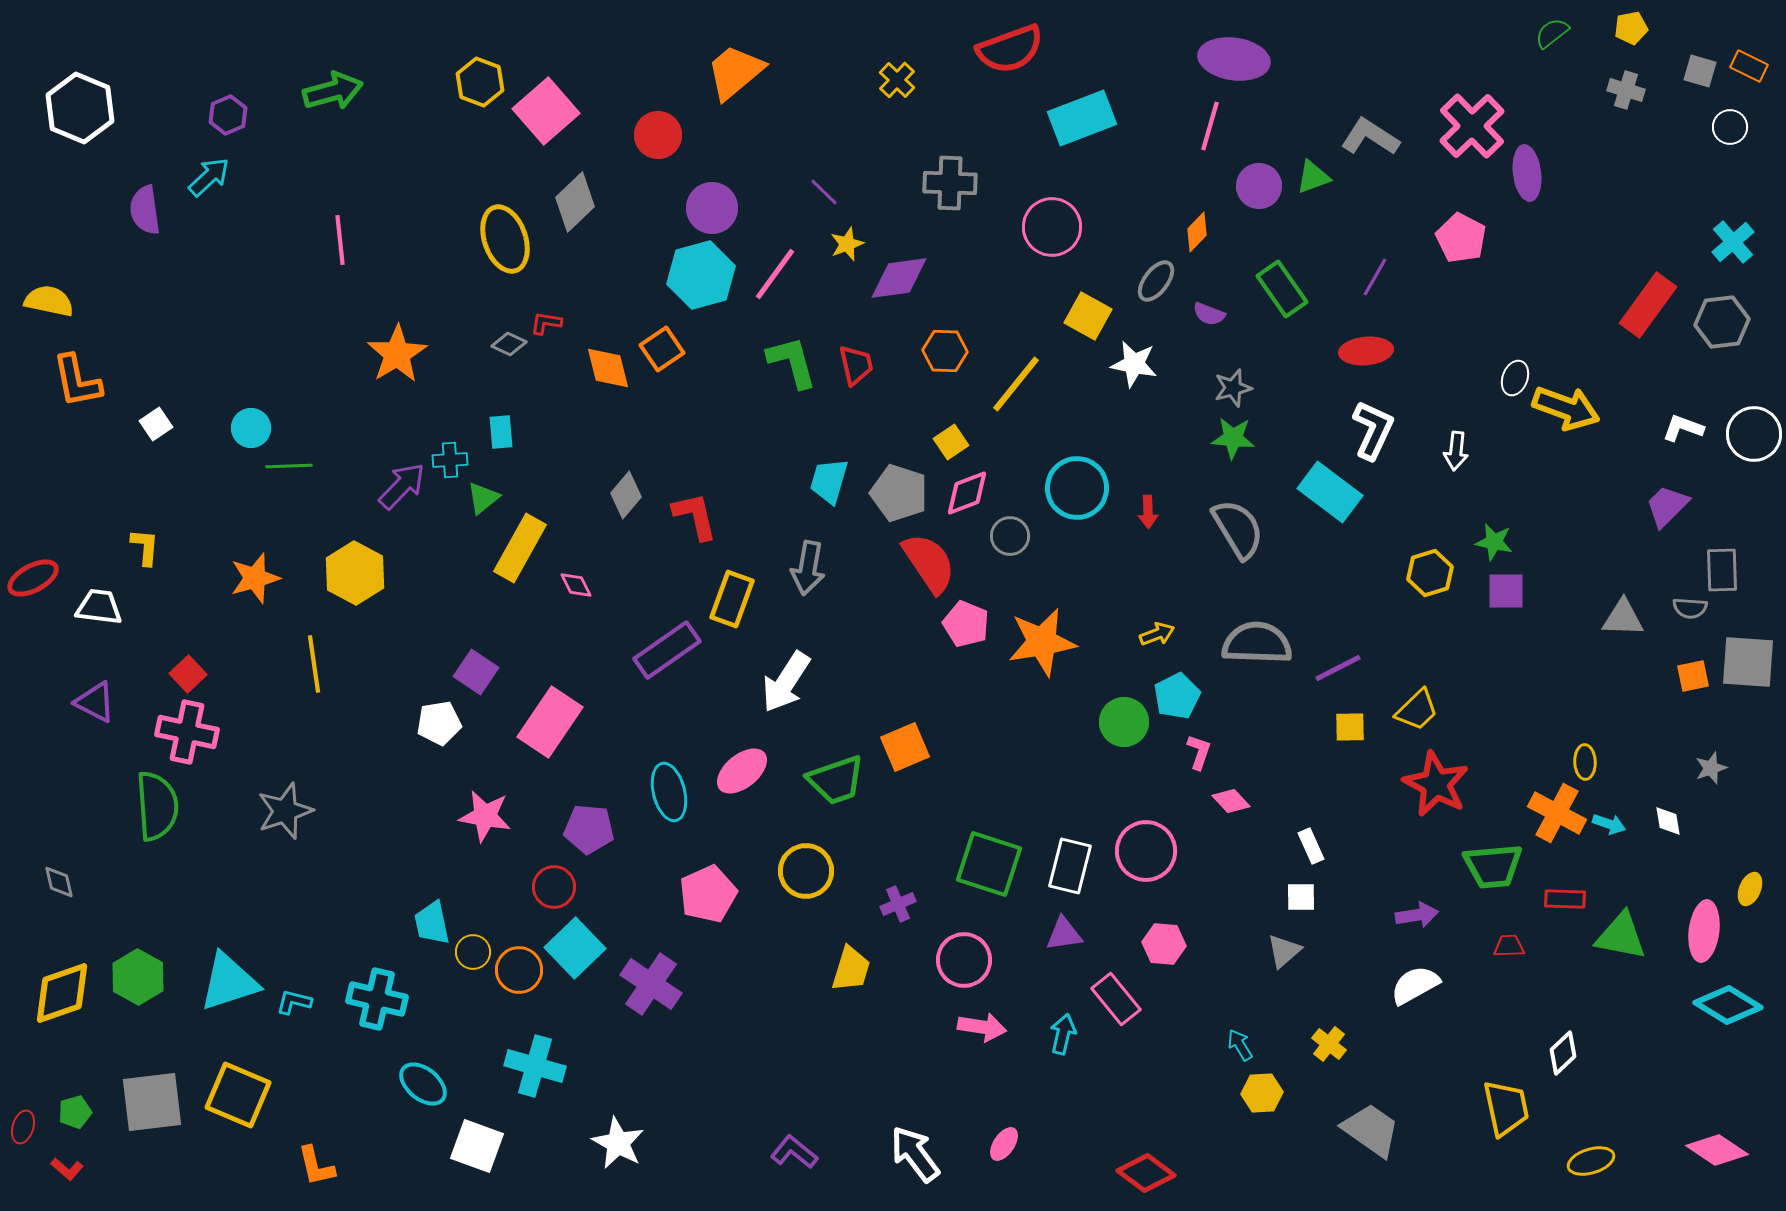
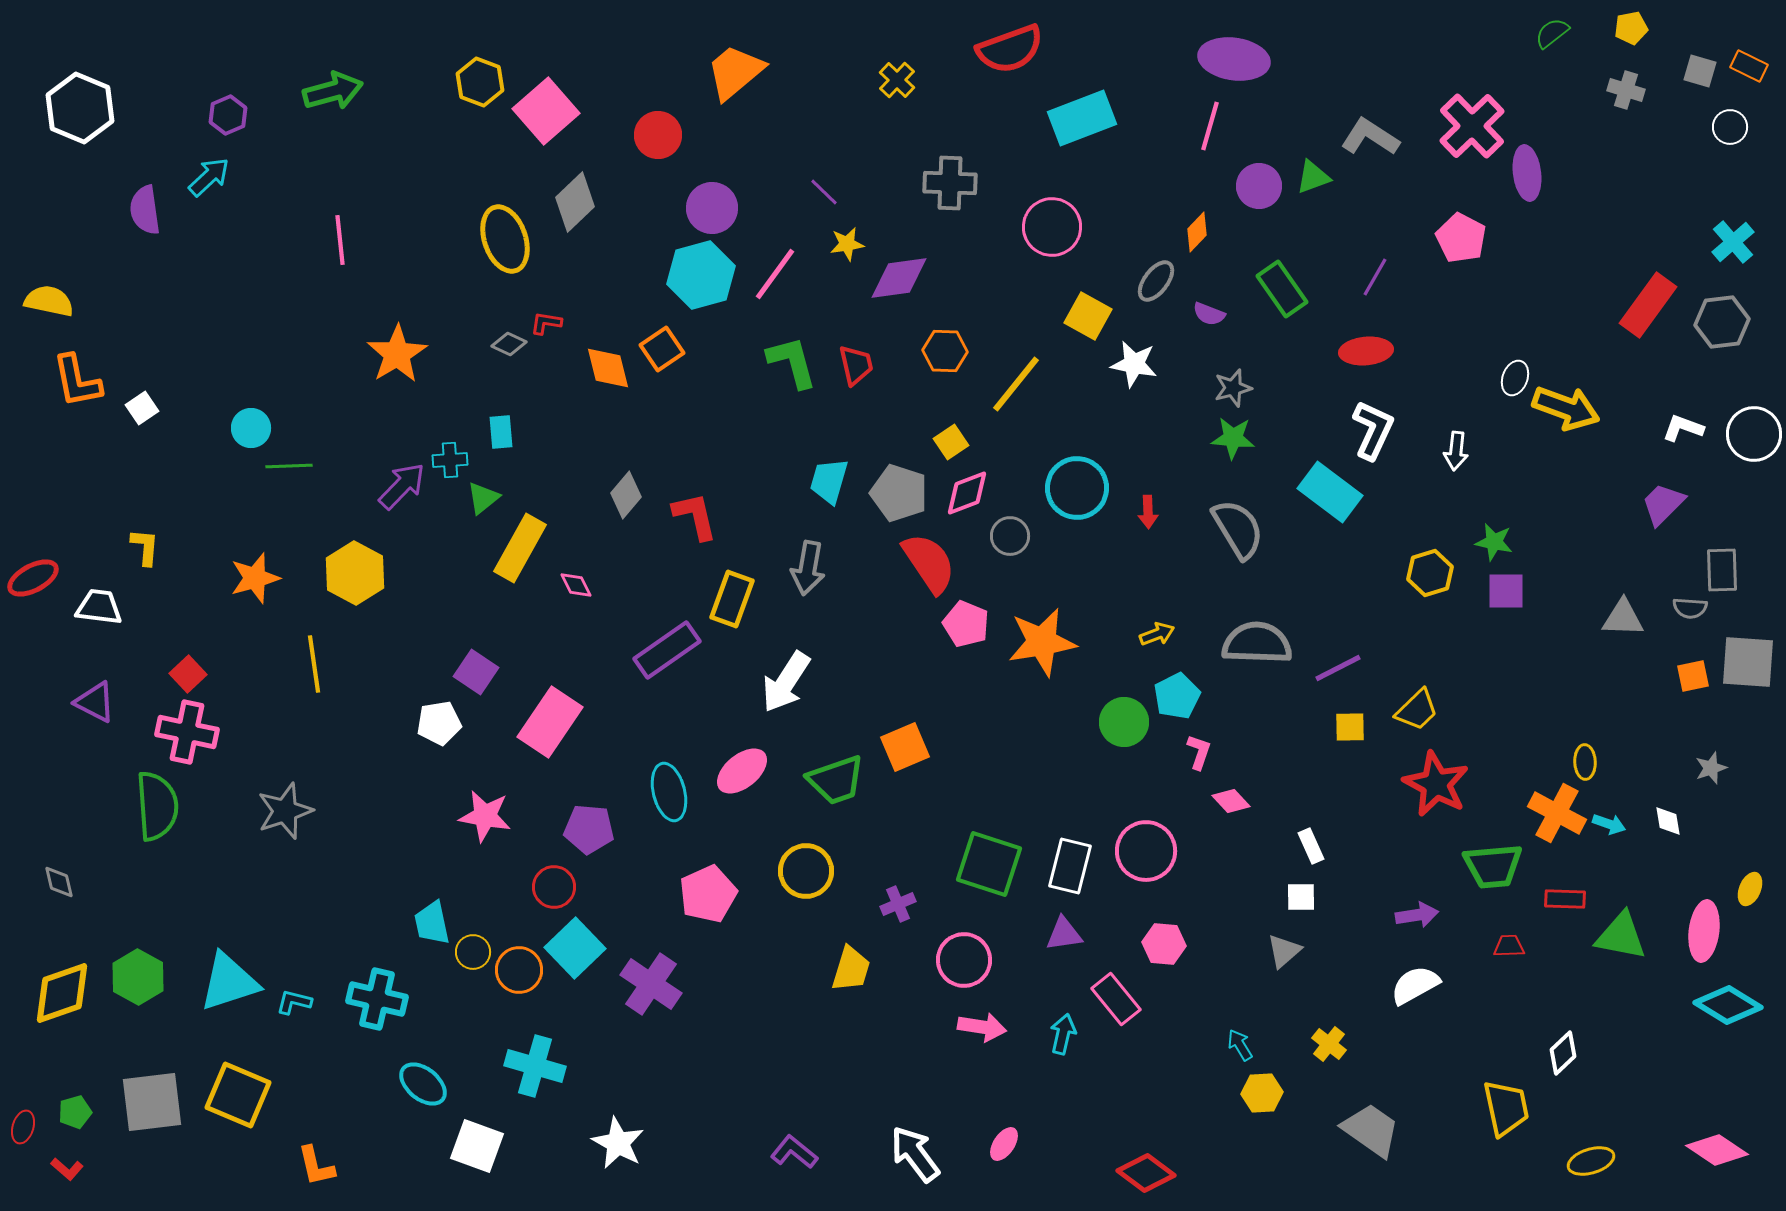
yellow star at (847, 244): rotated 12 degrees clockwise
white square at (156, 424): moved 14 px left, 16 px up
purple trapezoid at (1667, 506): moved 4 px left, 2 px up
